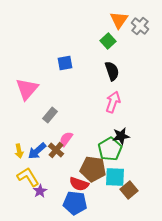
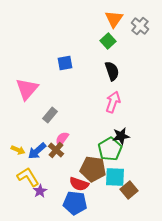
orange triangle: moved 5 px left, 1 px up
pink semicircle: moved 4 px left
yellow arrow: moved 1 px left, 1 px up; rotated 56 degrees counterclockwise
